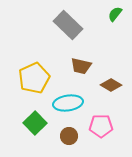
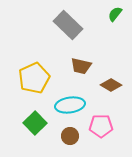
cyan ellipse: moved 2 px right, 2 px down
brown circle: moved 1 px right
